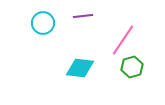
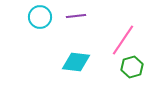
purple line: moved 7 px left
cyan circle: moved 3 px left, 6 px up
cyan diamond: moved 4 px left, 6 px up
